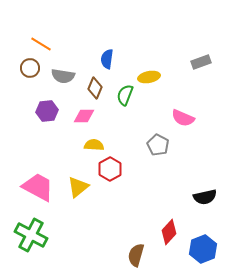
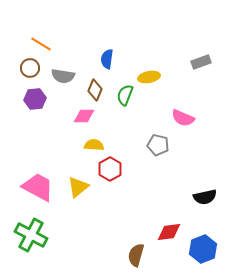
brown diamond: moved 2 px down
purple hexagon: moved 12 px left, 12 px up
gray pentagon: rotated 15 degrees counterclockwise
red diamond: rotated 40 degrees clockwise
